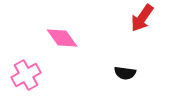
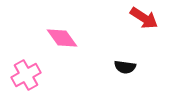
red arrow: moved 2 px right; rotated 92 degrees counterclockwise
black semicircle: moved 6 px up
